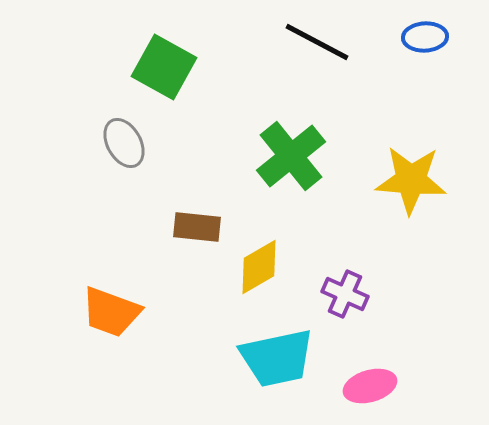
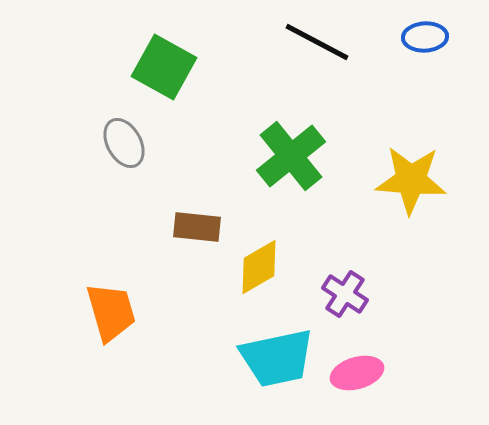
purple cross: rotated 9 degrees clockwise
orange trapezoid: rotated 126 degrees counterclockwise
pink ellipse: moved 13 px left, 13 px up
